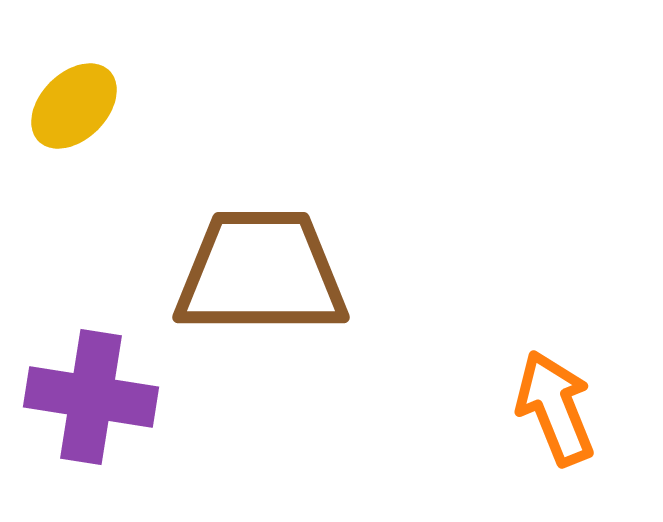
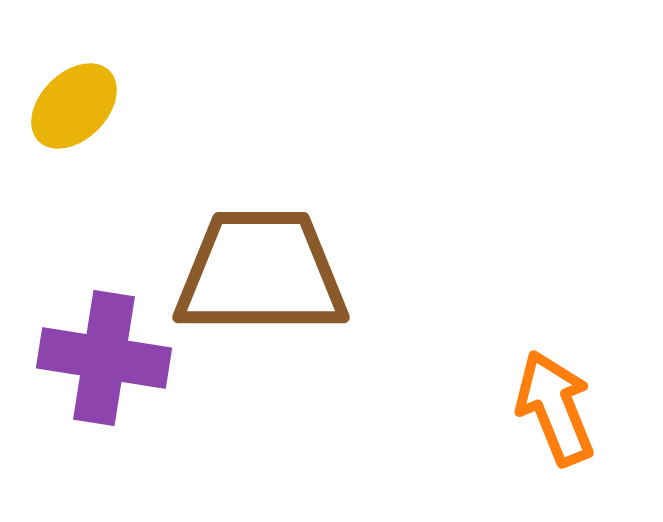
purple cross: moved 13 px right, 39 px up
